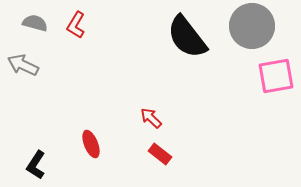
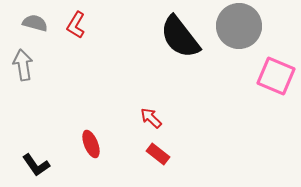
gray circle: moved 13 px left
black semicircle: moved 7 px left
gray arrow: rotated 56 degrees clockwise
pink square: rotated 33 degrees clockwise
red rectangle: moved 2 px left
black L-shape: rotated 68 degrees counterclockwise
